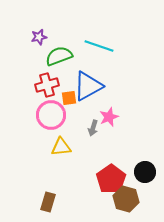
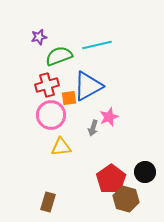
cyan line: moved 2 px left, 1 px up; rotated 32 degrees counterclockwise
